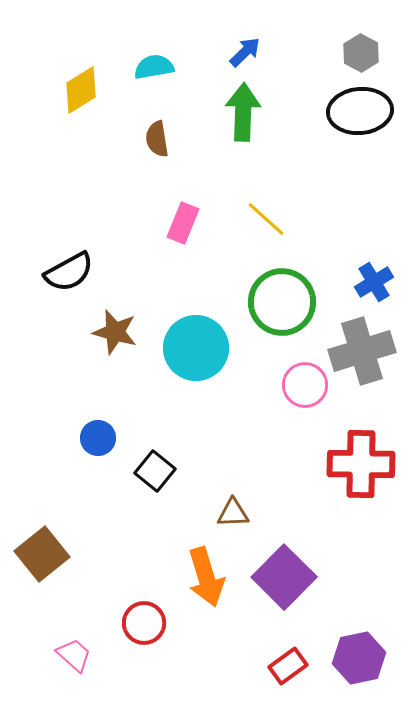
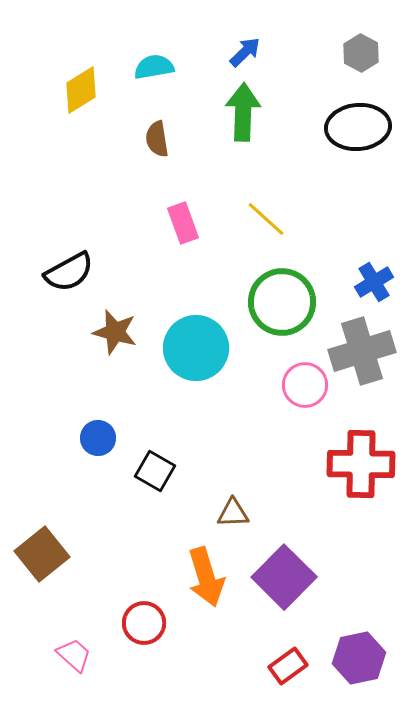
black ellipse: moved 2 px left, 16 px down
pink rectangle: rotated 42 degrees counterclockwise
black square: rotated 9 degrees counterclockwise
